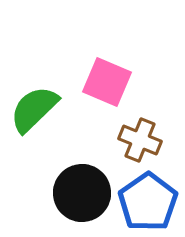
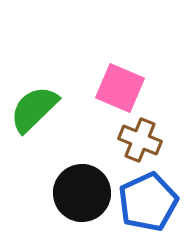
pink square: moved 13 px right, 6 px down
blue pentagon: rotated 10 degrees clockwise
